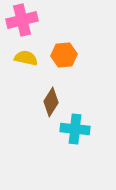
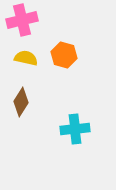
orange hexagon: rotated 20 degrees clockwise
brown diamond: moved 30 px left
cyan cross: rotated 12 degrees counterclockwise
